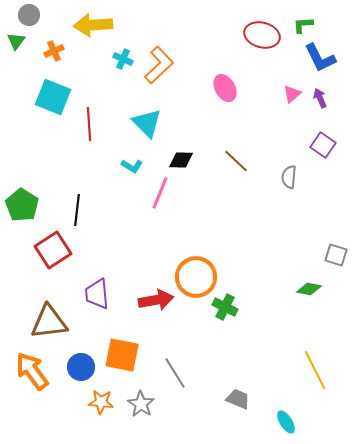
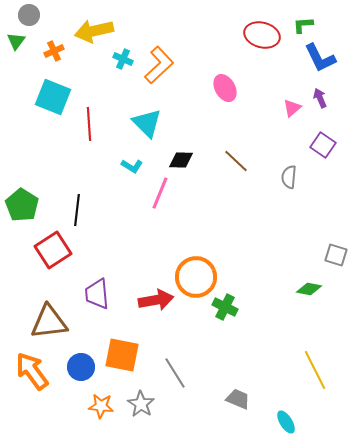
yellow arrow: moved 1 px right, 6 px down; rotated 9 degrees counterclockwise
pink triangle: moved 14 px down
orange star: moved 4 px down
